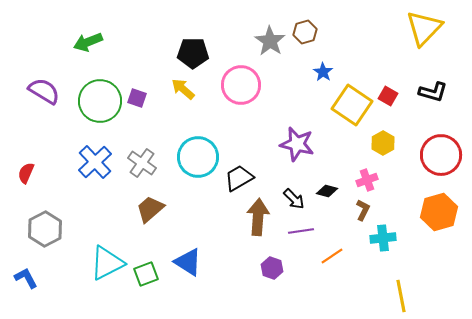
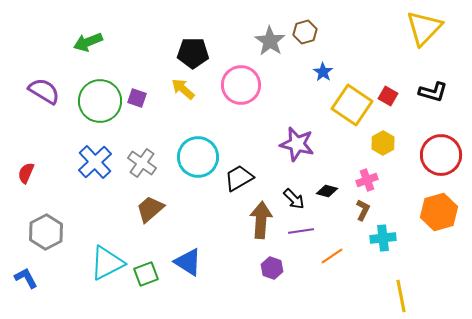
brown arrow: moved 3 px right, 3 px down
gray hexagon: moved 1 px right, 3 px down
